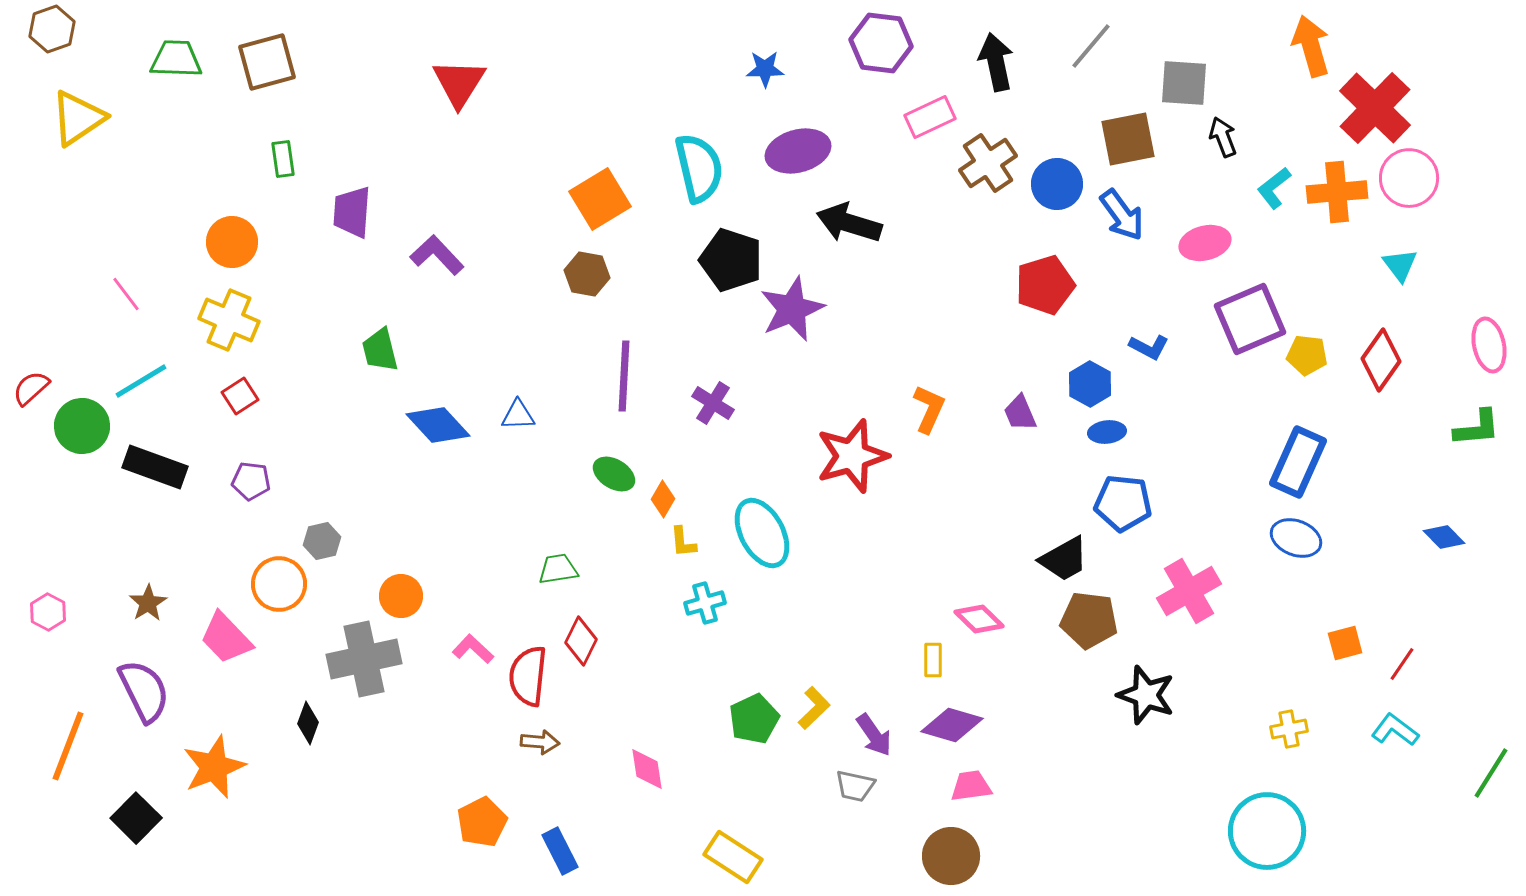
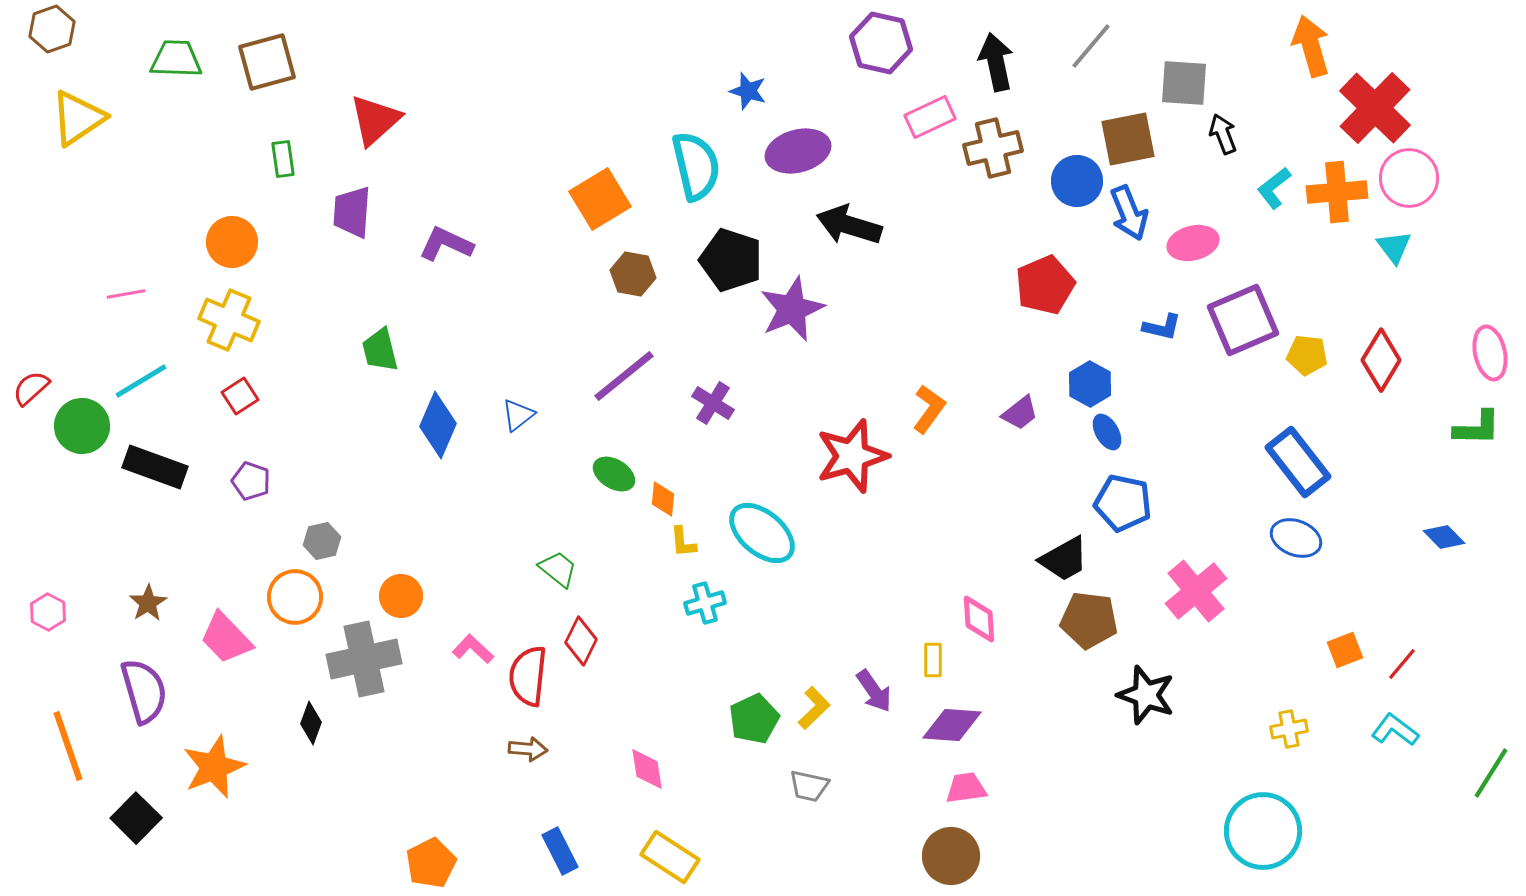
purple hexagon at (881, 43): rotated 6 degrees clockwise
blue star at (765, 69): moved 17 px left, 22 px down; rotated 18 degrees clockwise
red triangle at (459, 83): moved 84 px left, 37 px down; rotated 16 degrees clockwise
black arrow at (1223, 137): moved 3 px up
brown cross at (988, 163): moved 5 px right, 15 px up; rotated 20 degrees clockwise
cyan semicircle at (699, 168): moved 3 px left, 2 px up
blue circle at (1057, 184): moved 20 px right, 3 px up
blue arrow at (1122, 215): moved 7 px right, 2 px up; rotated 14 degrees clockwise
black arrow at (849, 223): moved 2 px down
pink ellipse at (1205, 243): moved 12 px left
purple L-shape at (437, 255): moved 9 px right, 11 px up; rotated 22 degrees counterclockwise
cyan triangle at (1400, 265): moved 6 px left, 18 px up
brown hexagon at (587, 274): moved 46 px right
red pentagon at (1045, 285): rotated 6 degrees counterclockwise
pink line at (126, 294): rotated 63 degrees counterclockwise
purple square at (1250, 319): moved 7 px left, 1 px down
pink ellipse at (1489, 345): moved 1 px right, 8 px down
blue L-shape at (1149, 347): moved 13 px right, 20 px up; rotated 15 degrees counterclockwise
red diamond at (1381, 360): rotated 4 degrees counterclockwise
purple line at (624, 376): rotated 48 degrees clockwise
orange L-shape at (929, 409): rotated 12 degrees clockwise
purple trapezoid at (1020, 413): rotated 105 degrees counterclockwise
blue triangle at (518, 415): rotated 36 degrees counterclockwise
blue diamond at (438, 425): rotated 66 degrees clockwise
green L-shape at (1477, 428): rotated 6 degrees clockwise
blue ellipse at (1107, 432): rotated 66 degrees clockwise
blue rectangle at (1298, 462): rotated 62 degrees counterclockwise
purple pentagon at (251, 481): rotated 12 degrees clockwise
orange diamond at (663, 499): rotated 24 degrees counterclockwise
blue pentagon at (1123, 503): rotated 6 degrees clockwise
cyan ellipse at (762, 533): rotated 22 degrees counterclockwise
green trapezoid at (558, 569): rotated 48 degrees clockwise
orange circle at (279, 584): moved 16 px right, 13 px down
pink cross at (1189, 591): moved 7 px right; rotated 10 degrees counterclockwise
pink diamond at (979, 619): rotated 42 degrees clockwise
orange square at (1345, 643): moved 7 px down; rotated 6 degrees counterclockwise
red line at (1402, 664): rotated 6 degrees clockwise
purple semicircle at (144, 691): rotated 10 degrees clockwise
black diamond at (308, 723): moved 3 px right
purple diamond at (952, 725): rotated 12 degrees counterclockwise
purple arrow at (874, 735): moved 44 px up
brown arrow at (540, 742): moved 12 px left, 7 px down
orange line at (68, 746): rotated 40 degrees counterclockwise
gray trapezoid at (855, 786): moved 46 px left
pink trapezoid at (971, 786): moved 5 px left, 2 px down
orange pentagon at (482, 822): moved 51 px left, 41 px down
cyan circle at (1267, 831): moved 4 px left
yellow rectangle at (733, 857): moved 63 px left
